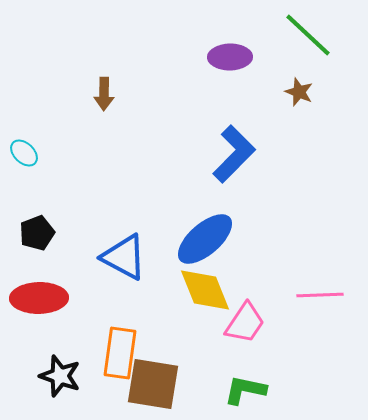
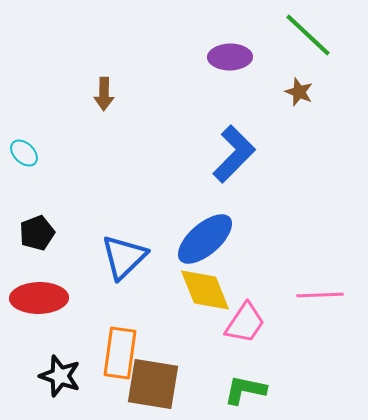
blue triangle: rotated 48 degrees clockwise
